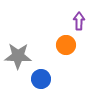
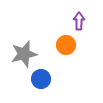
gray star: moved 6 px right, 2 px up; rotated 16 degrees counterclockwise
